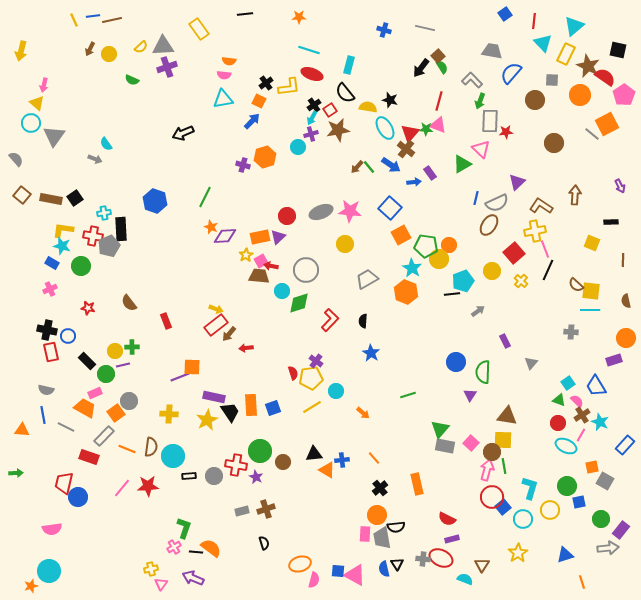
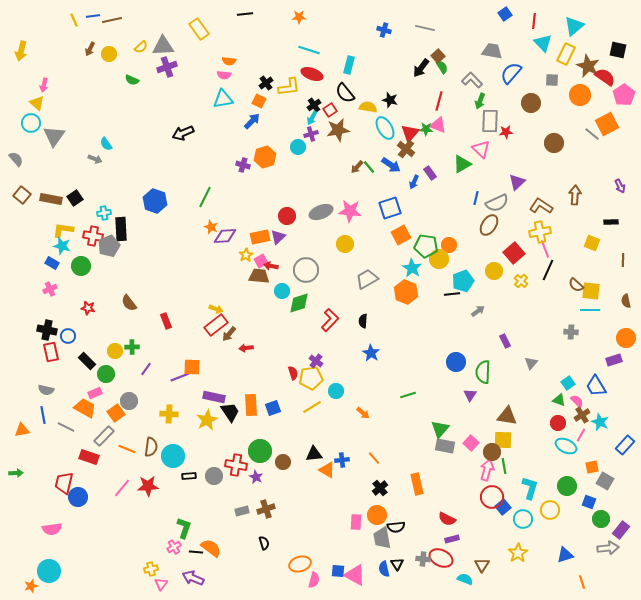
brown circle at (535, 100): moved 4 px left, 3 px down
blue arrow at (414, 182): rotated 120 degrees clockwise
blue square at (390, 208): rotated 30 degrees clockwise
yellow cross at (535, 231): moved 5 px right, 1 px down
yellow circle at (492, 271): moved 2 px right
purple line at (123, 365): moved 23 px right, 4 px down; rotated 40 degrees counterclockwise
orange triangle at (22, 430): rotated 14 degrees counterclockwise
blue square at (579, 502): moved 10 px right; rotated 32 degrees clockwise
pink rectangle at (365, 534): moved 9 px left, 12 px up
